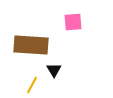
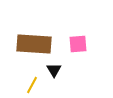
pink square: moved 5 px right, 22 px down
brown rectangle: moved 3 px right, 1 px up
